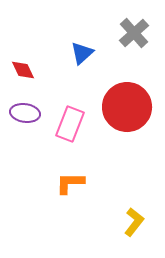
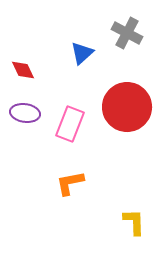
gray cross: moved 7 px left; rotated 20 degrees counterclockwise
orange L-shape: rotated 12 degrees counterclockwise
yellow L-shape: rotated 40 degrees counterclockwise
